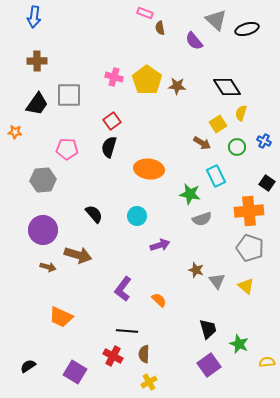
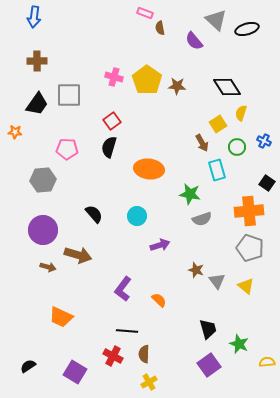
brown arrow at (202, 143): rotated 30 degrees clockwise
cyan rectangle at (216, 176): moved 1 px right, 6 px up; rotated 10 degrees clockwise
